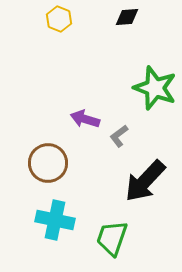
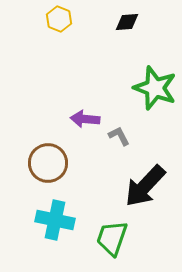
black diamond: moved 5 px down
purple arrow: rotated 12 degrees counterclockwise
gray L-shape: rotated 100 degrees clockwise
black arrow: moved 5 px down
